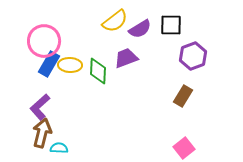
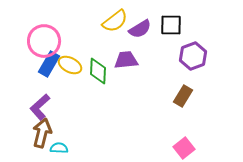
purple trapezoid: moved 2 px down; rotated 15 degrees clockwise
yellow ellipse: rotated 25 degrees clockwise
